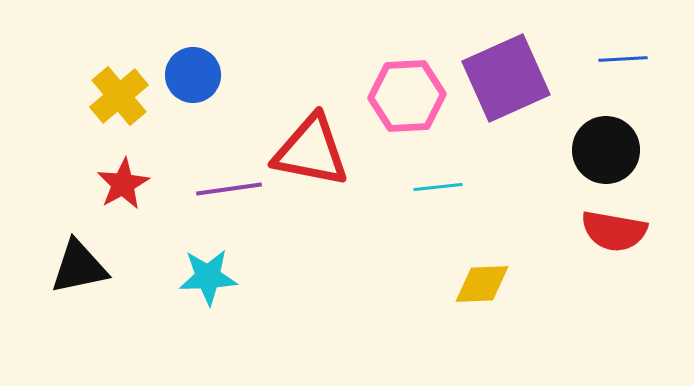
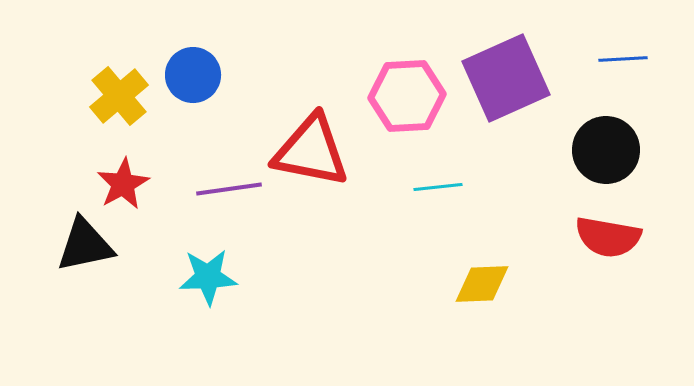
red semicircle: moved 6 px left, 6 px down
black triangle: moved 6 px right, 22 px up
